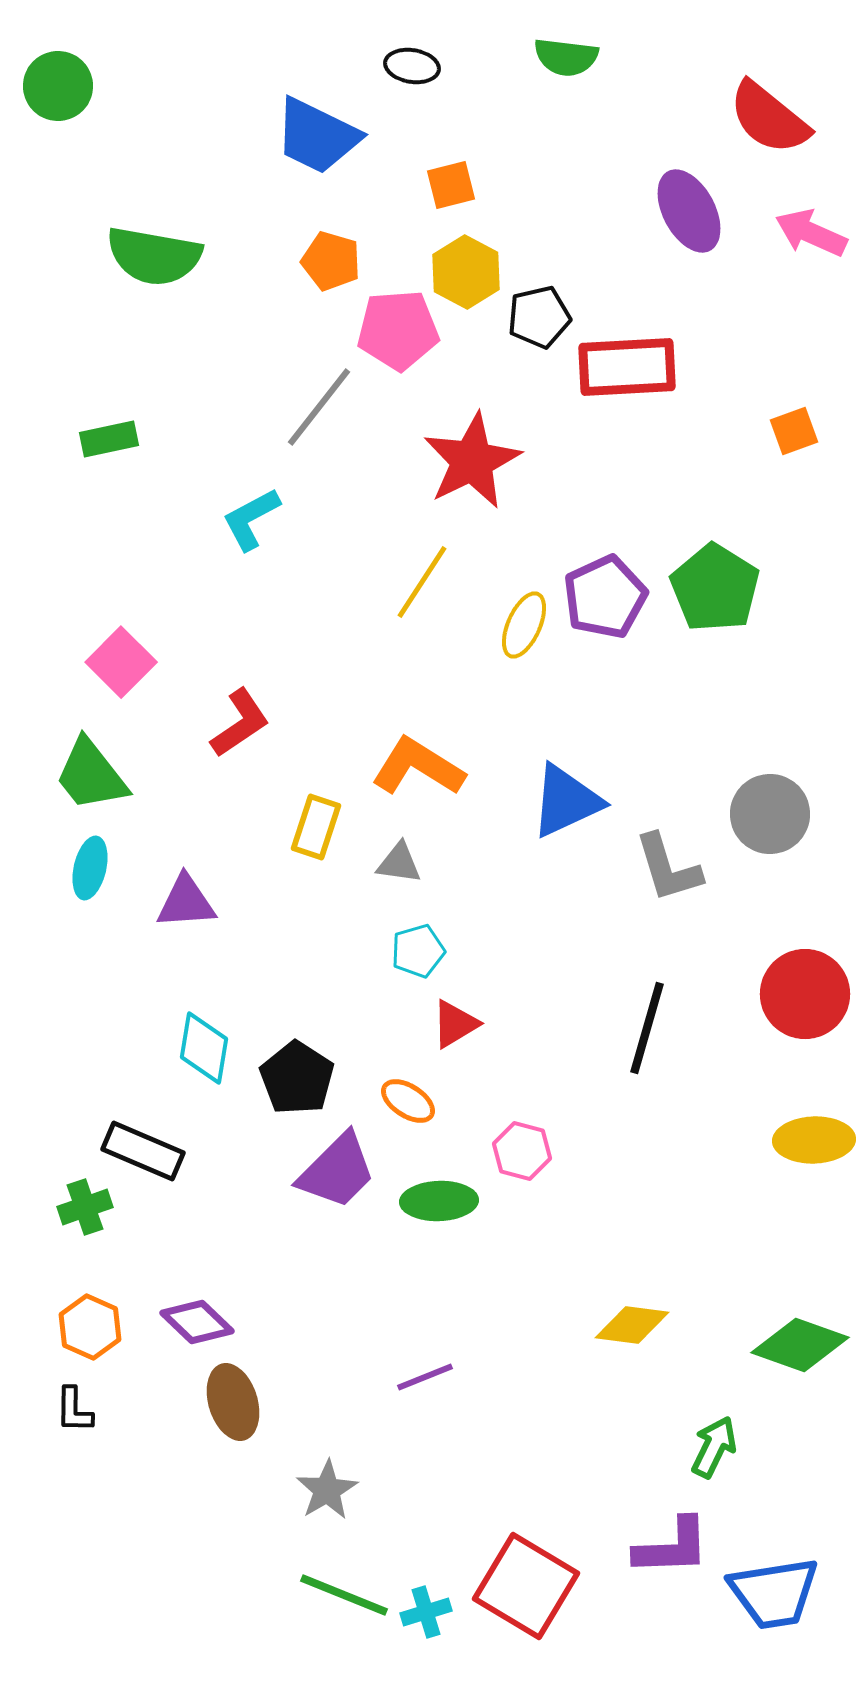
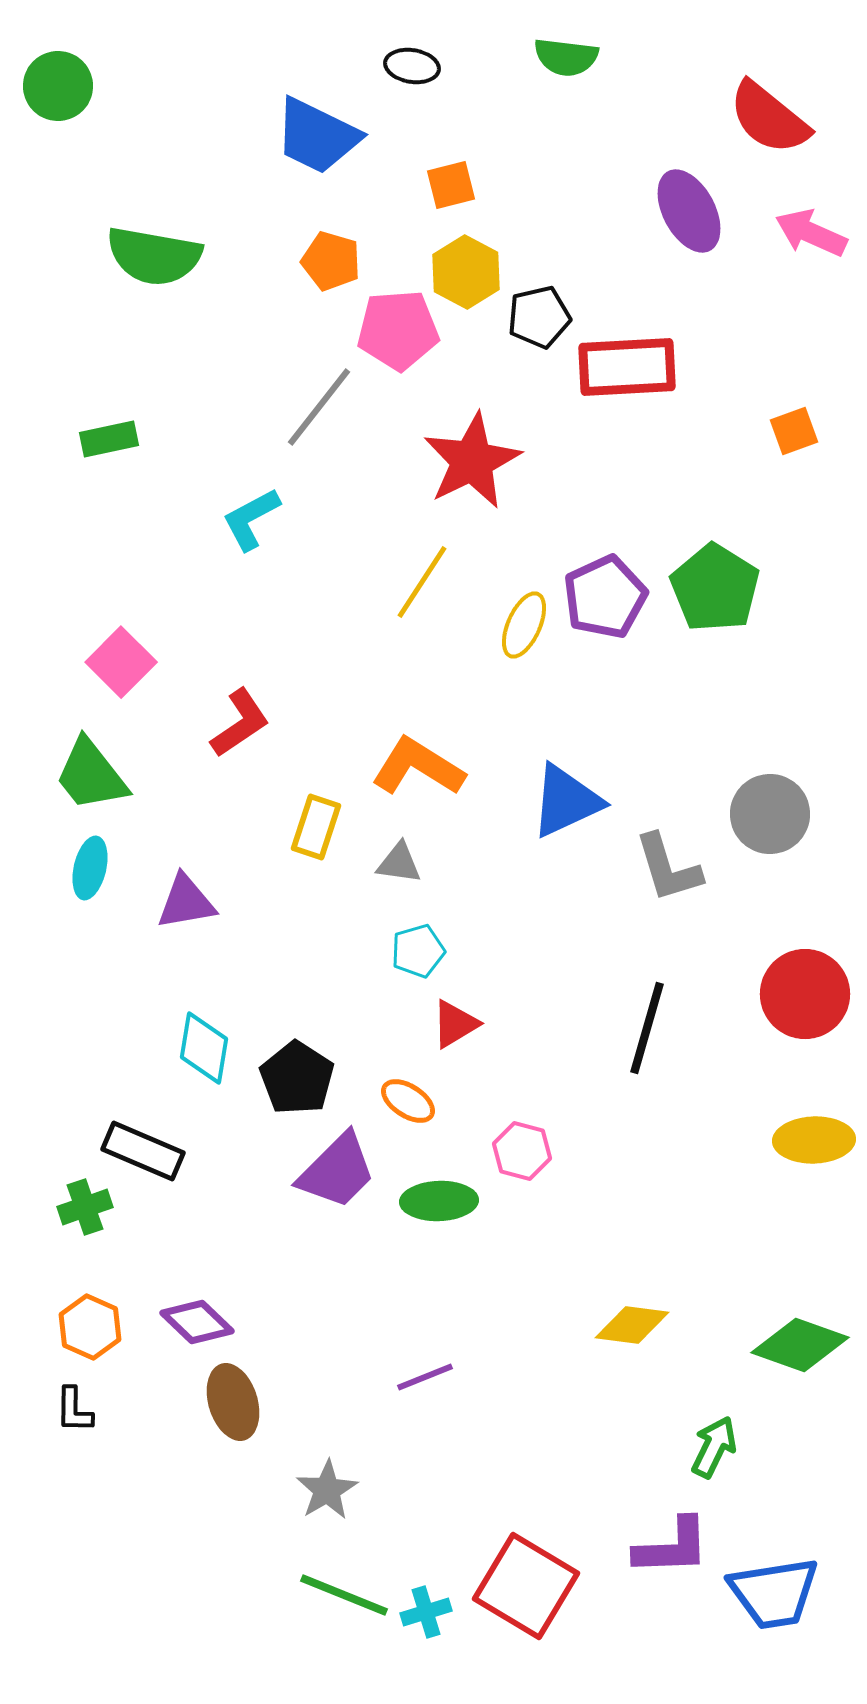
purple triangle at (186, 902): rotated 6 degrees counterclockwise
